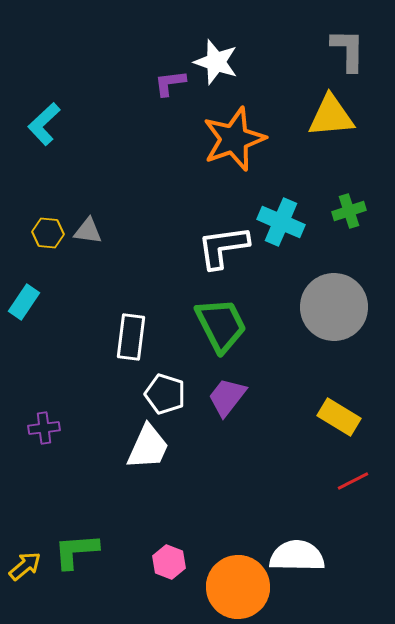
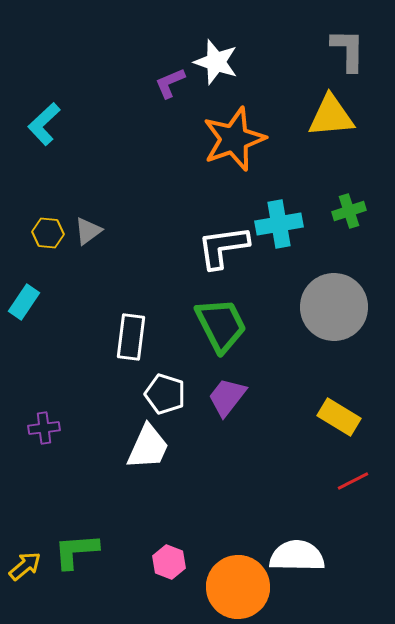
purple L-shape: rotated 16 degrees counterclockwise
cyan cross: moved 2 px left, 2 px down; rotated 33 degrees counterclockwise
gray triangle: rotated 44 degrees counterclockwise
